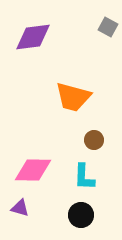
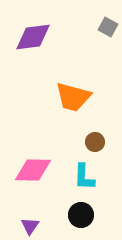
brown circle: moved 1 px right, 2 px down
purple triangle: moved 10 px right, 18 px down; rotated 48 degrees clockwise
